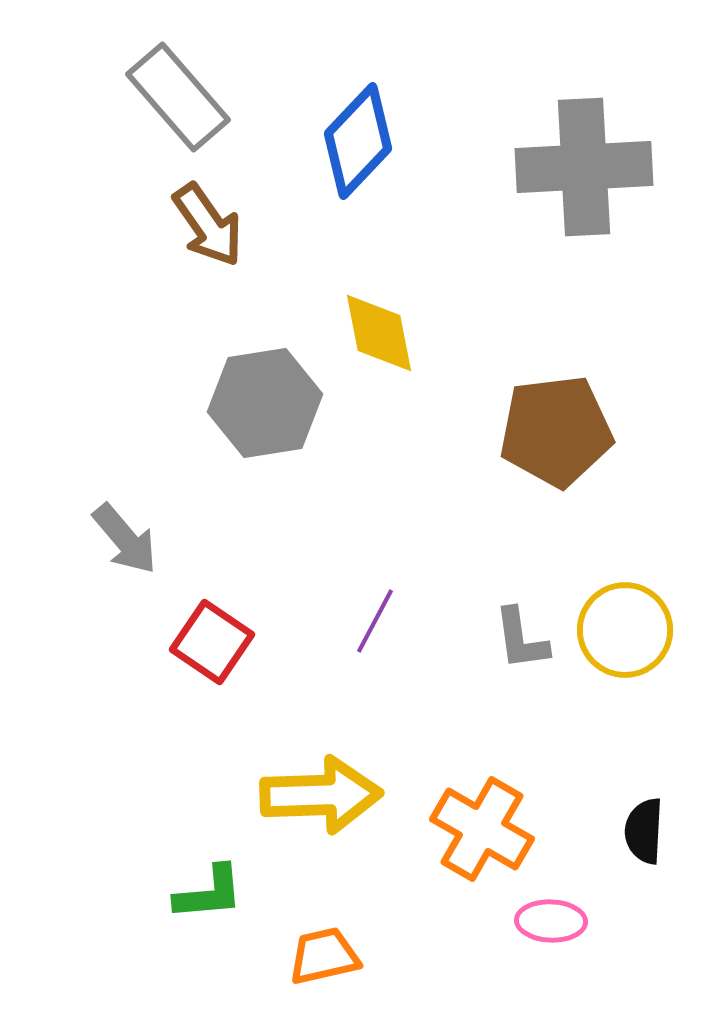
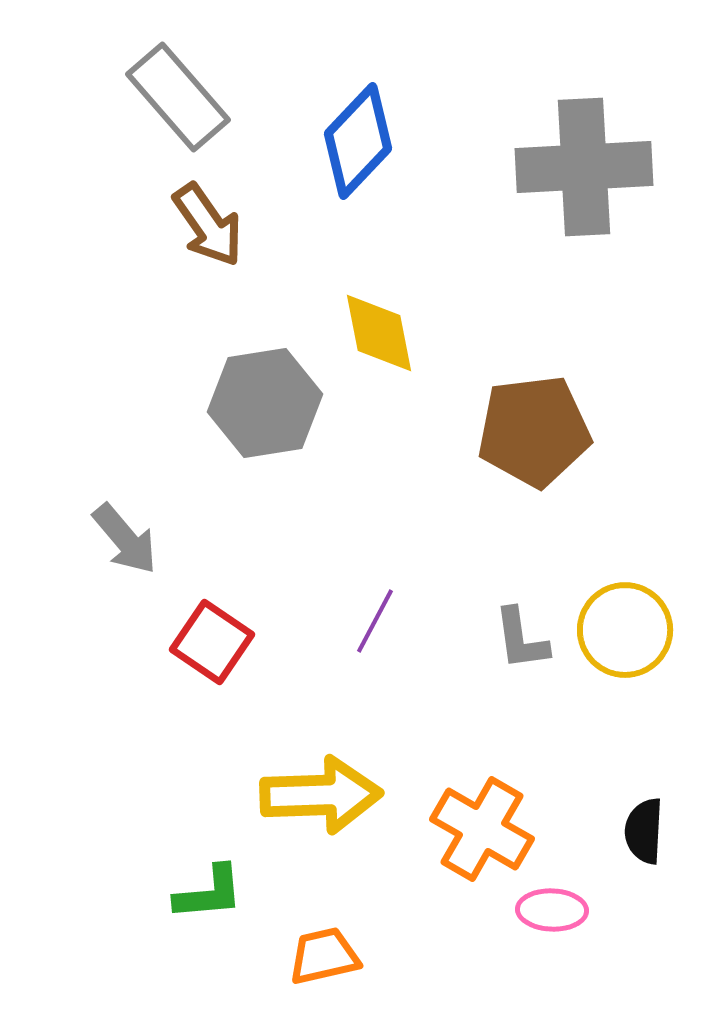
brown pentagon: moved 22 px left
pink ellipse: moved 1 px right, 11 px up
